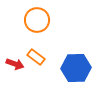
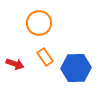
orange circle: moved 2 px right, 3 px down
orange rectangle: moved 9 px right; rotated 18 degrees clockwise
